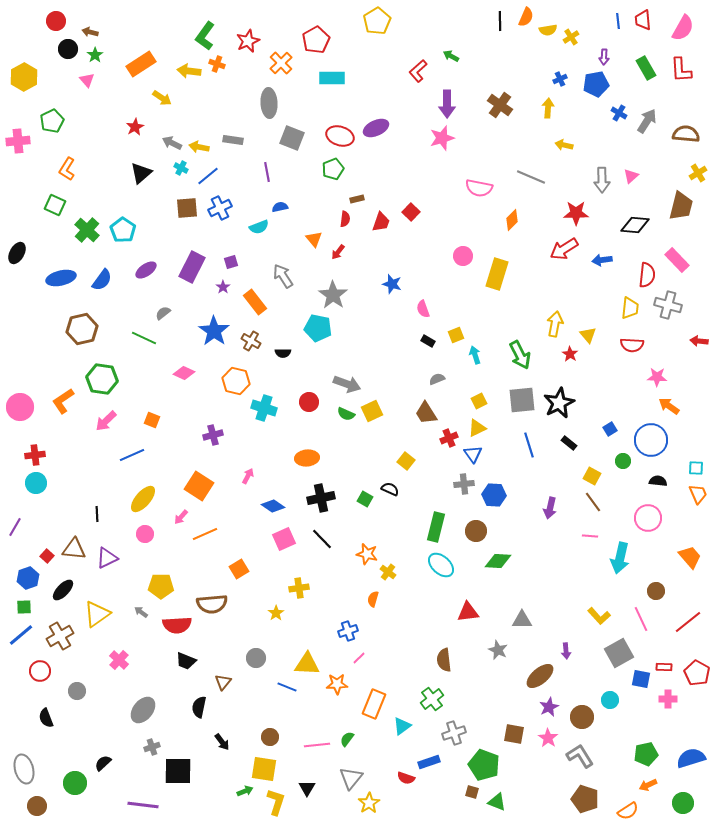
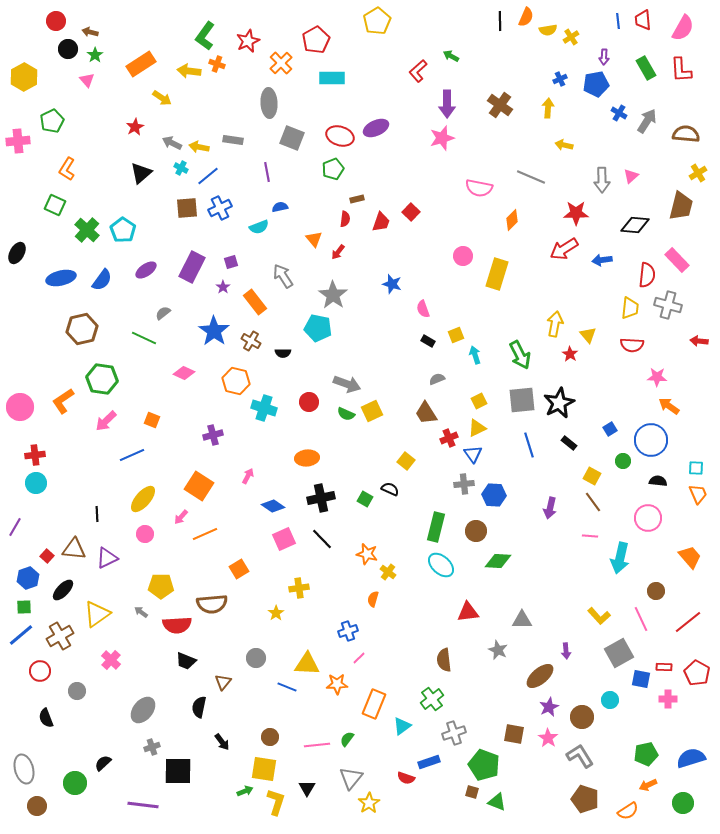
pink cross at (119, 660): moved 8 px left
